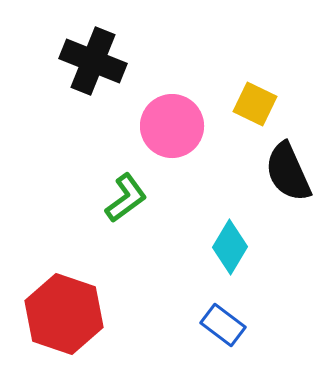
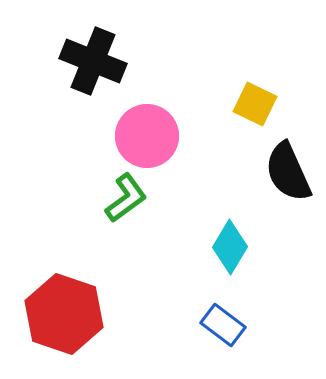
pink circle: moved 25 px left, 10 px down
